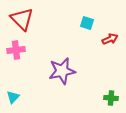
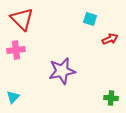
cyan square: moved 3 px right, 4 px up
